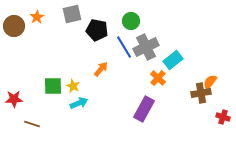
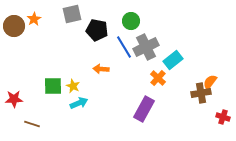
orange star: moved 3 px left, 2 px down
orange arrow: rotated 126 degrees counterclockwise
